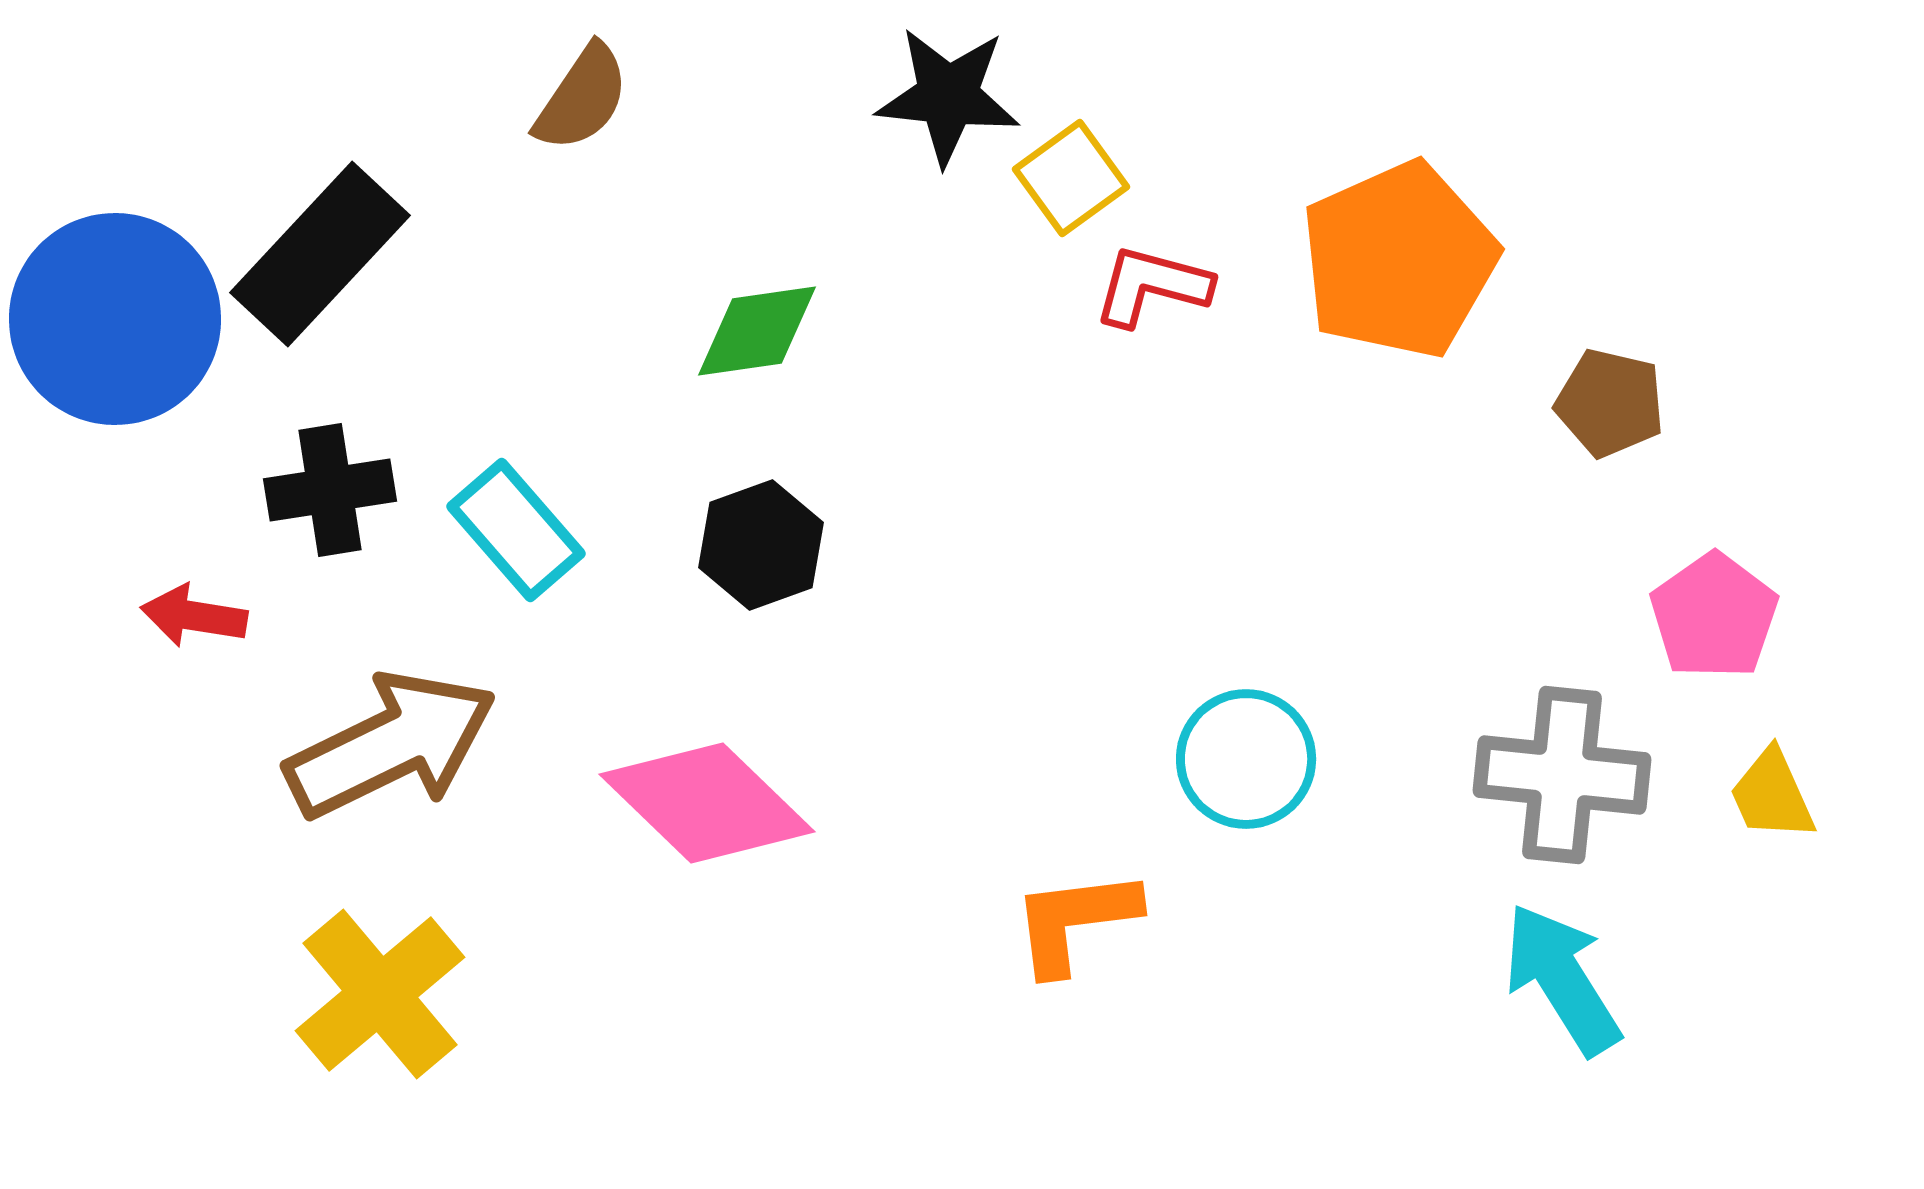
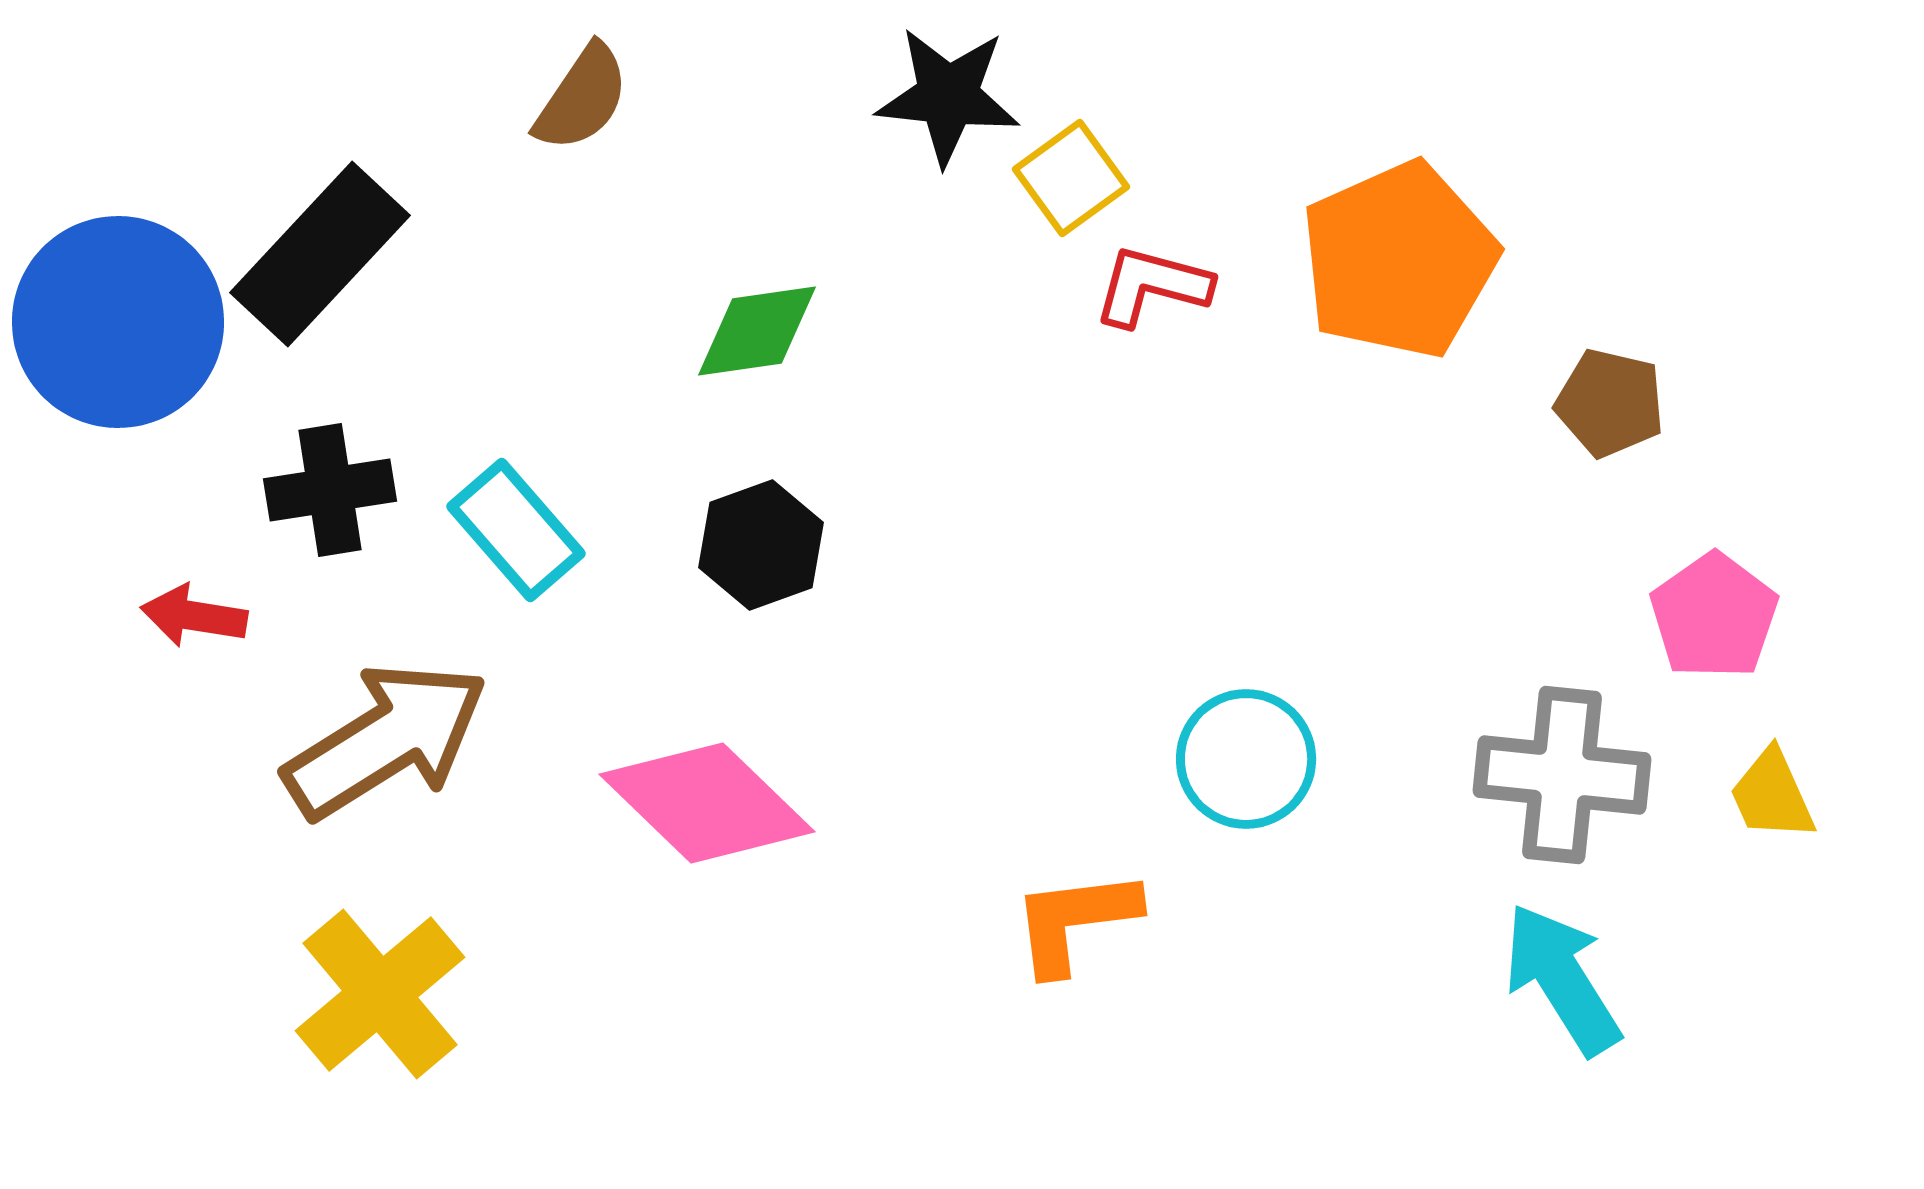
blue circle: moved 3 px right, 3 px down
brown arrow: moved 5 px left, 5 px up; rotated 6 degrees counterclockwise
